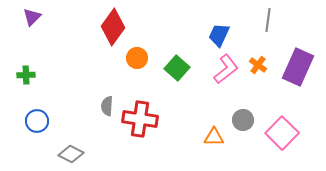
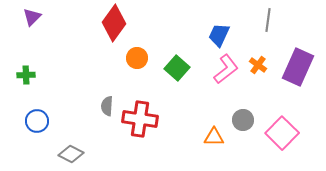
red diamond: moved 1 px right, 4 px up
